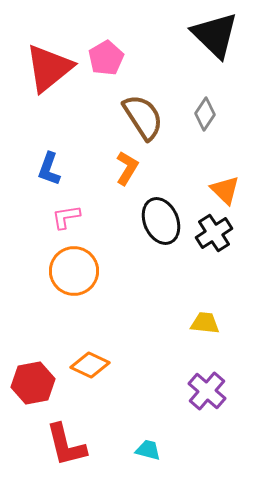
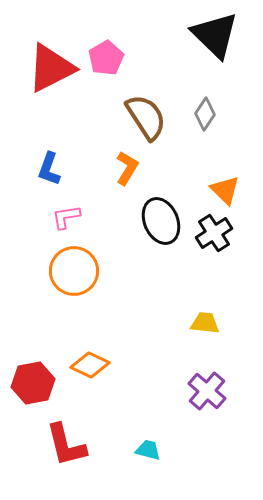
red triangle: moved 2 px right; rotated 12 degrees clockwise
brown semicircle: moved 3 px right
